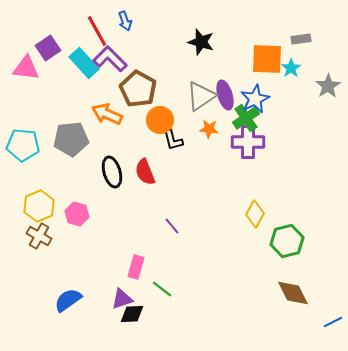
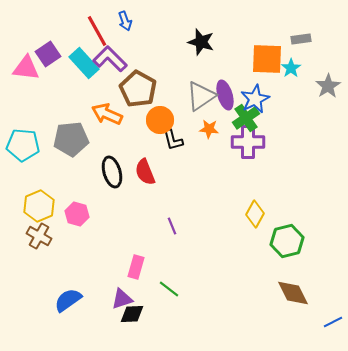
purple square: moved 6 px down
purple line: rotated 18 degrees clockwise
green line: moved 7 px right
